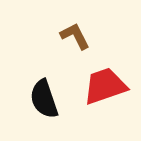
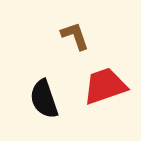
brown L-shape: rotated 8 degrees clockwise
